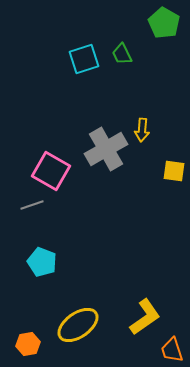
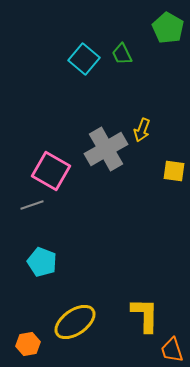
green pentagon: moved 4 px right, 5 px down
cyan square: rotated 32 degrees counterclockwise
yellow arrow: rotated 15 degrees clockwise
yellow L-shape: moved 2 px up; rotated 54 degrees counterclockwise
yellow ellipse: moved 3 px left, 3 px up
